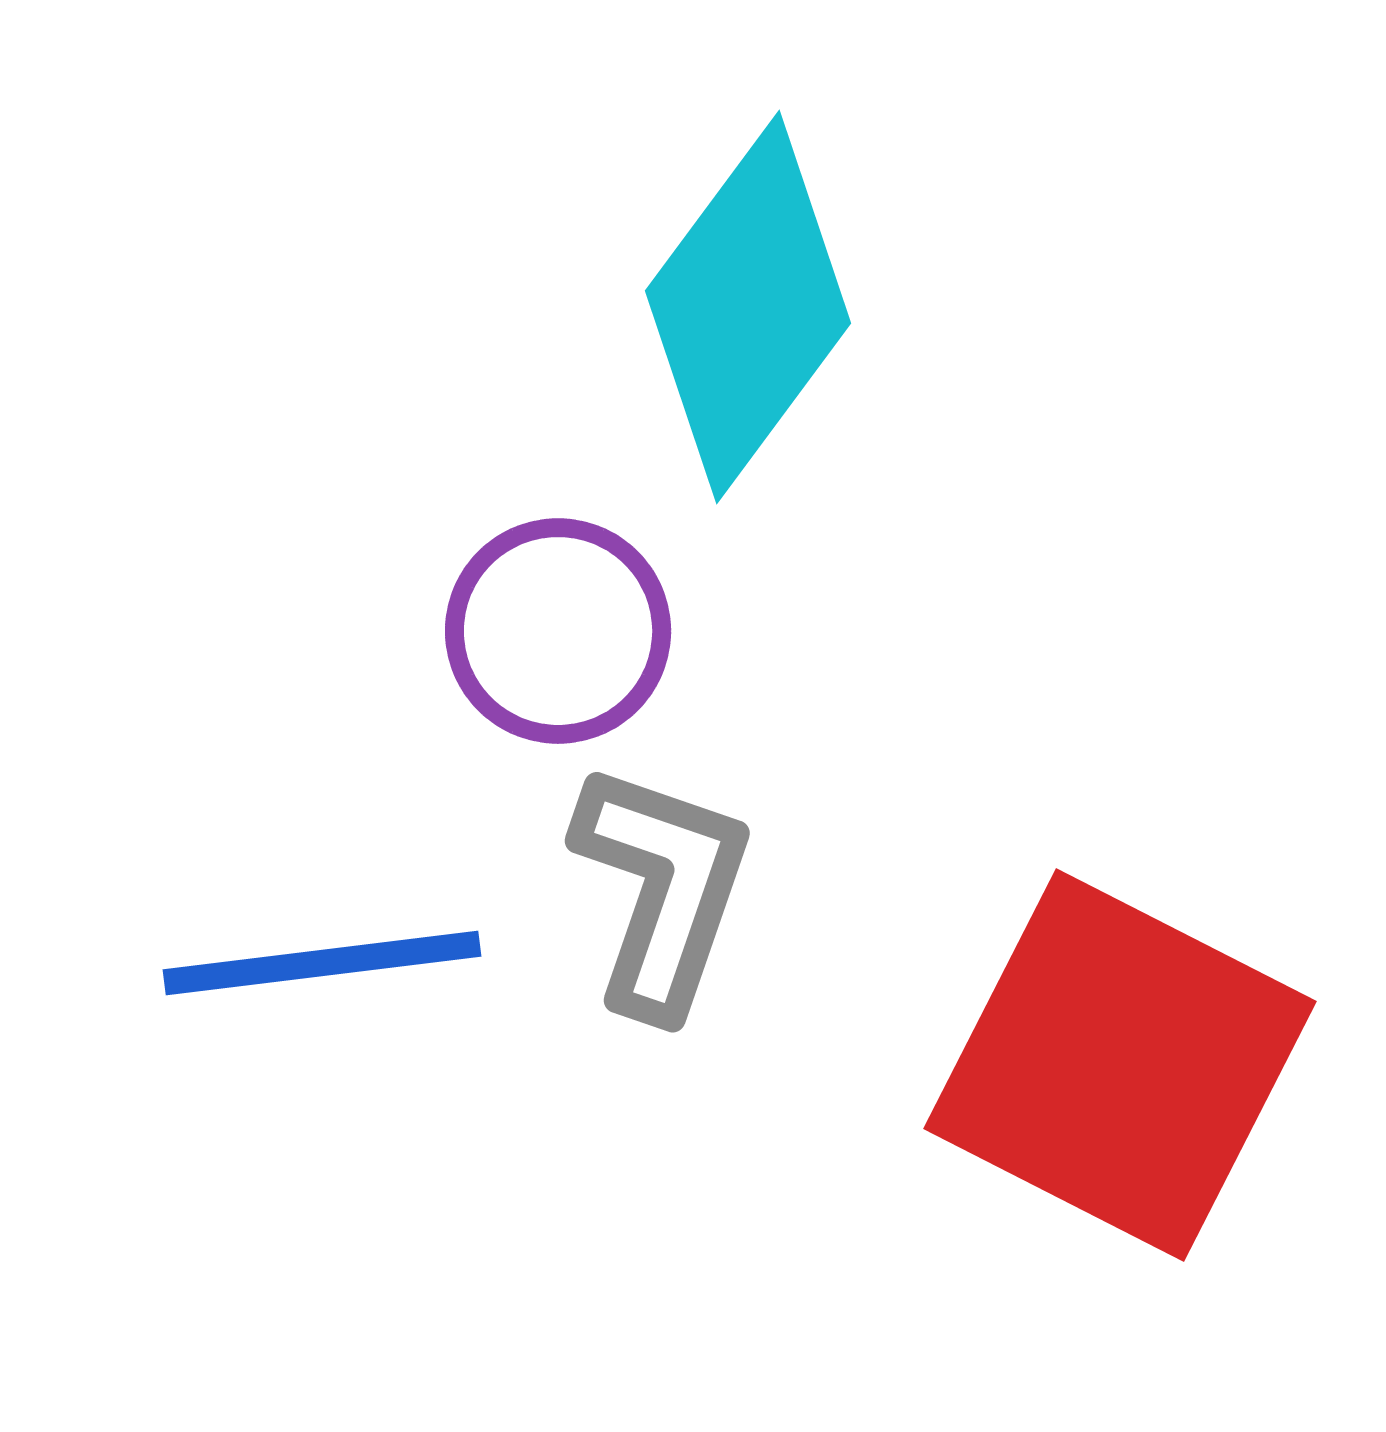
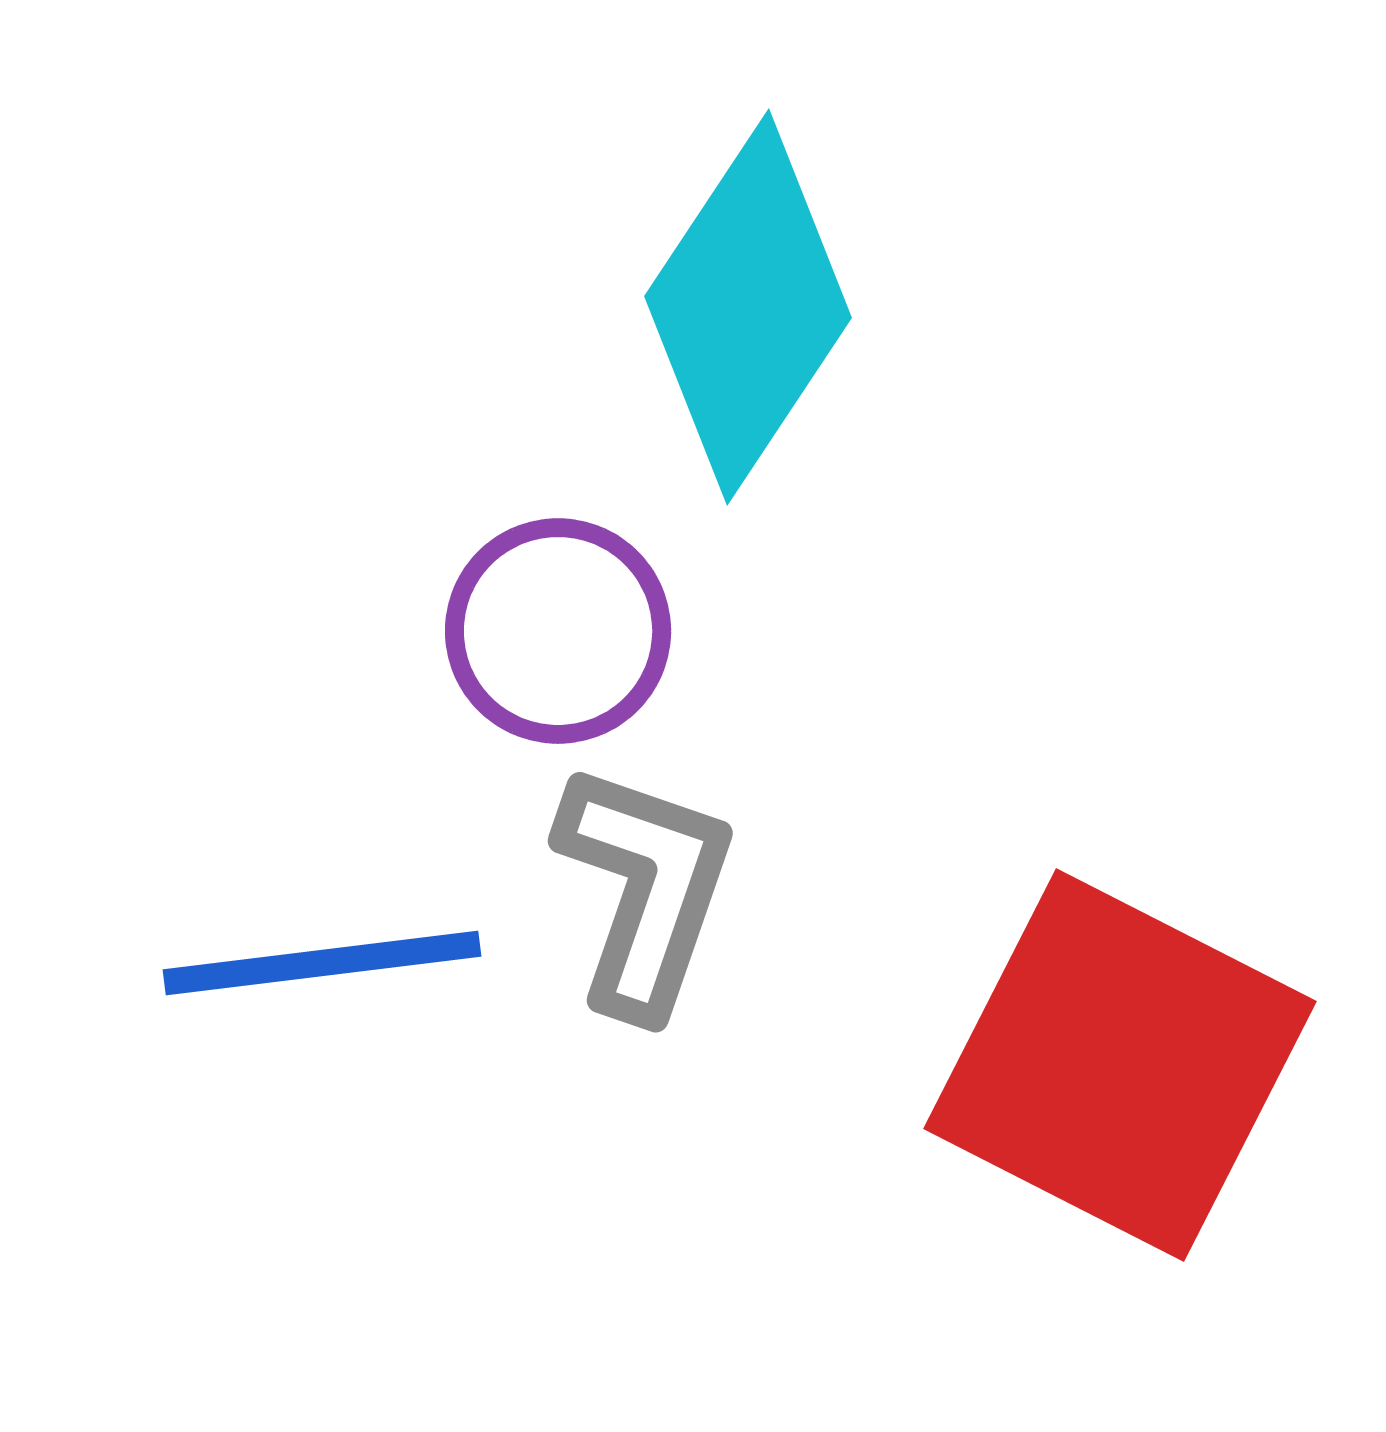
cyan diamond: rotated 3 degrees counterclockwise
gray L-shape: moved 17 px left
